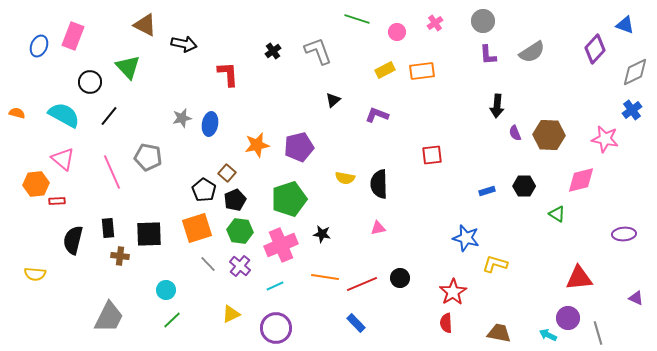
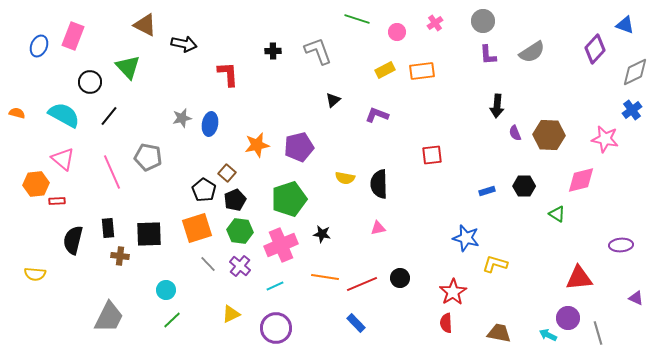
black cross at (273, 51): rotated 35 degrees clockwise
purple ellipse at (624, 234): moved 3 px left, 11 px down
